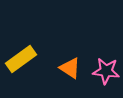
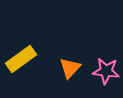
orange triangle: rotated 40 degrees clockwise
